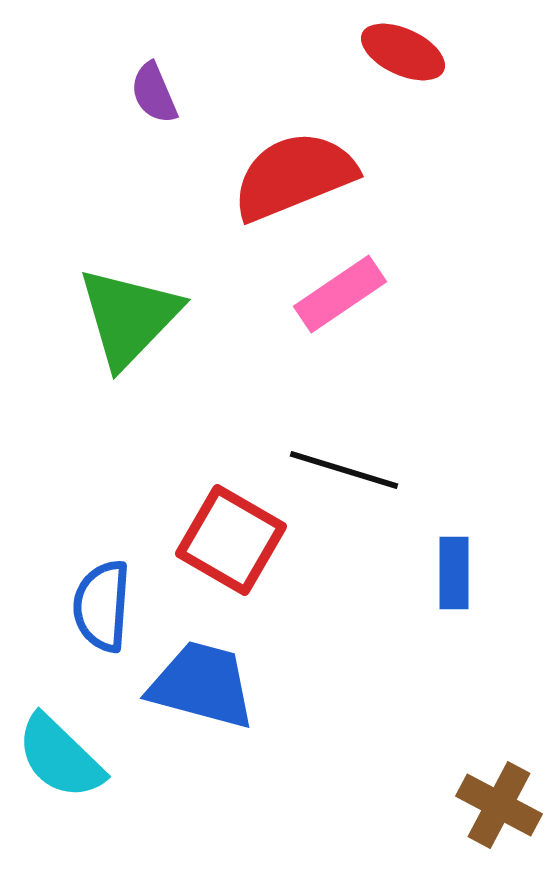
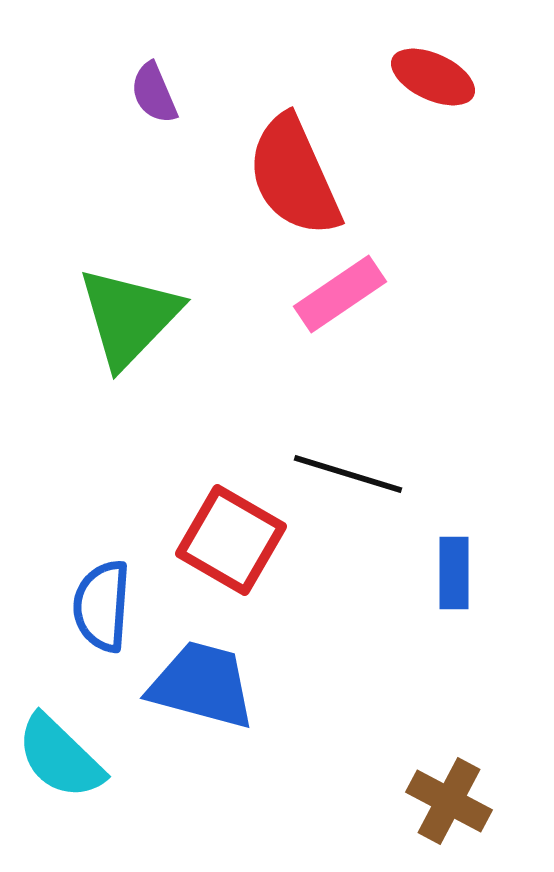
red ellipse: moved 30 px right, 25 px down
red semicircle: rotated 92 degrees counterclockwise
black line: moved 4 px right, 4 px down
brown cross: moved 50 px left, 4 px up
